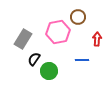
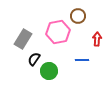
brown circle: moved 1 px up
